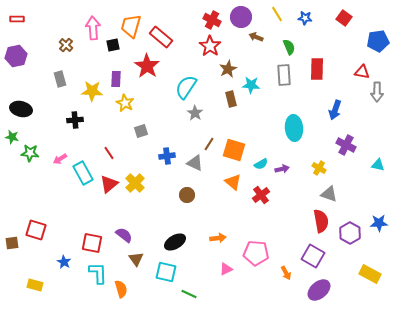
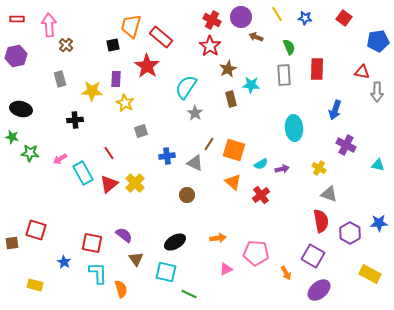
pink arrow at (93, 28): moved 44 px left, 3 px up
